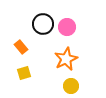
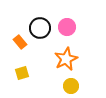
black circle: moved 3 px left, 4 px down
orange rectangle: moved 1 px left, 5 px up
yellow square: moved 2 px left
